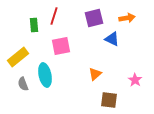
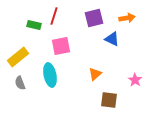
green rectangle: rotated 72 degrees counterclockwise
cyan ellipse: moved 5 px right
gray semicircle: moved 3 px left, 1 px up
